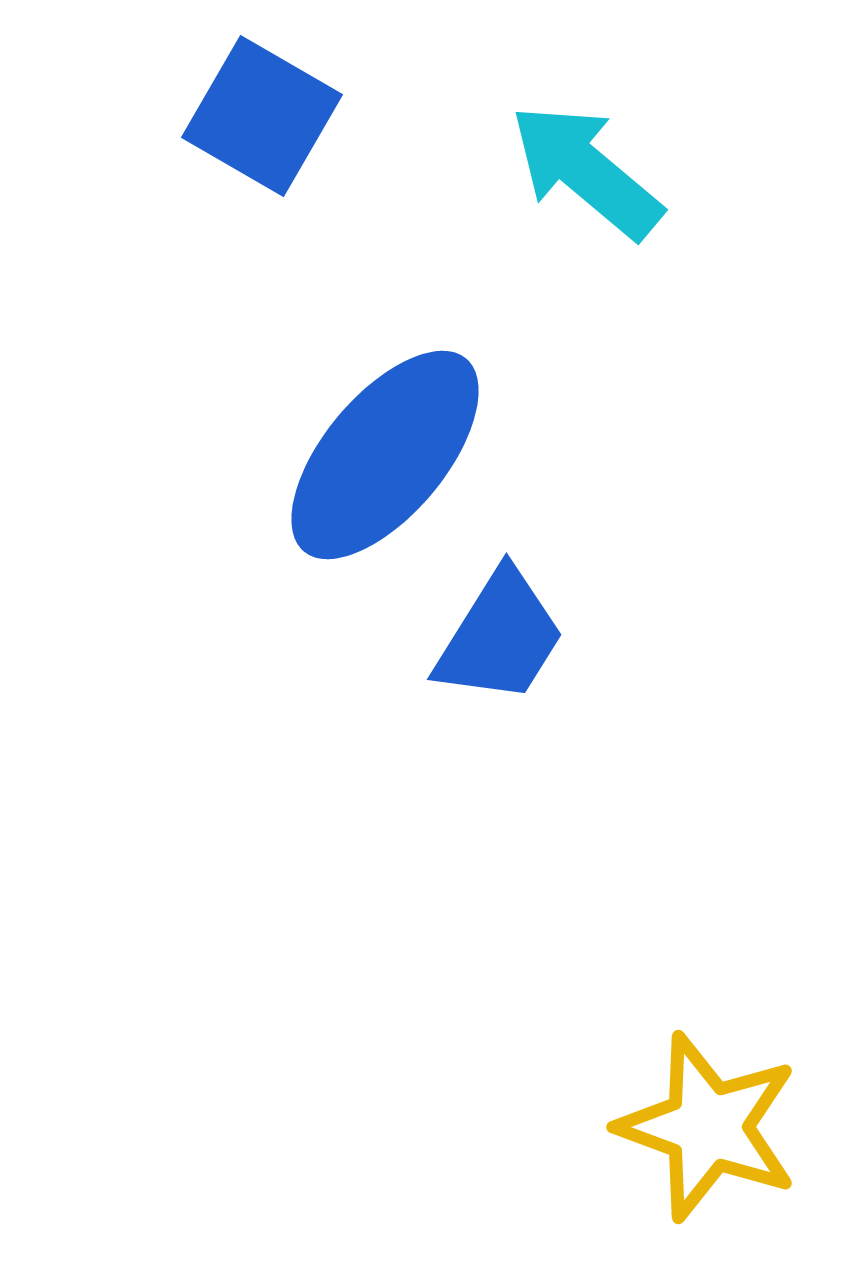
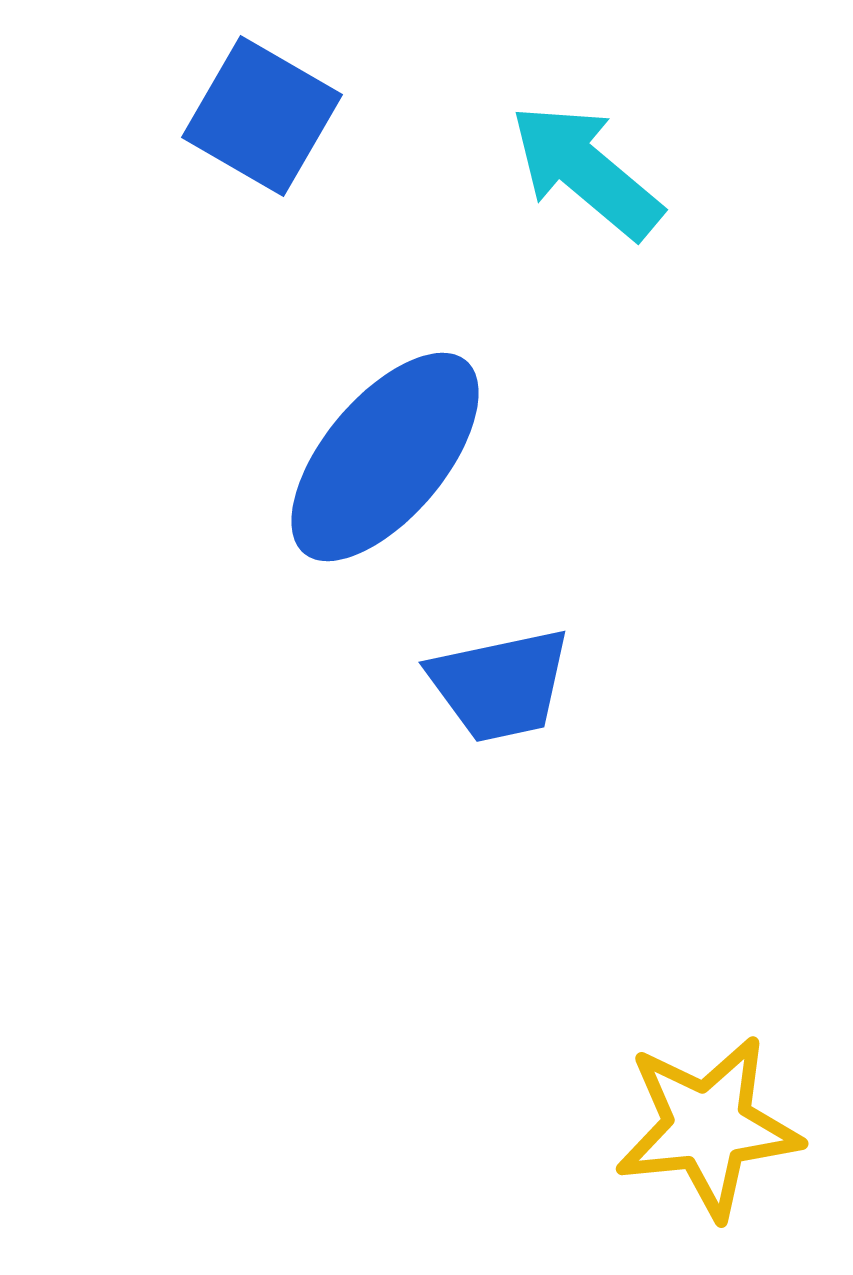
blue ellipse: moved 2 px down
blue trapezoid: moved 48 px down; rotated 46 degrees clockwise
yellow star: rotated 26 degrees counterclockwise
